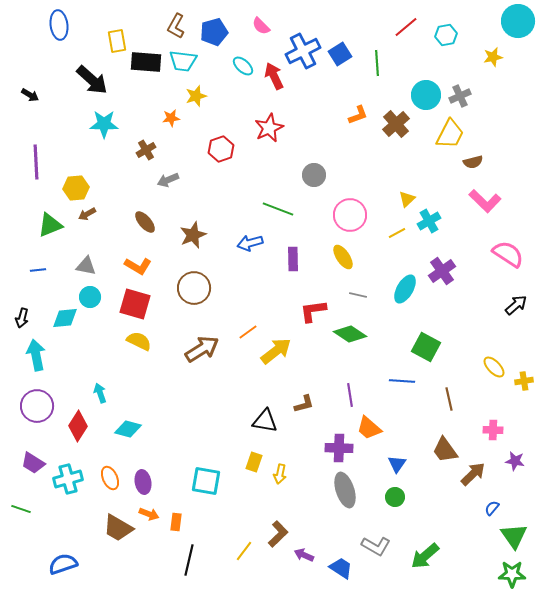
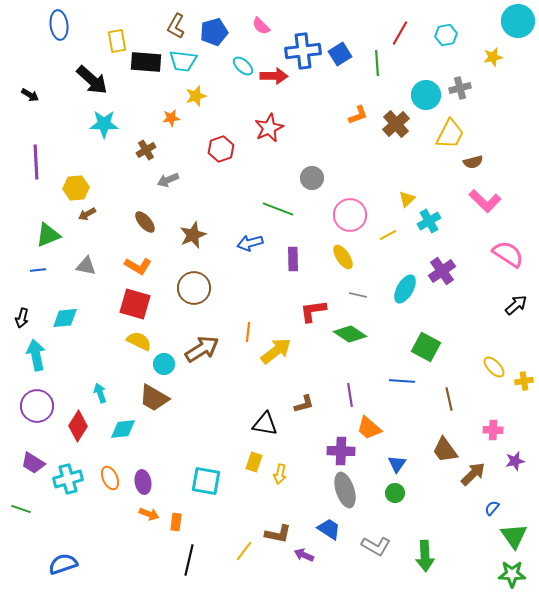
red line at (406, 27): moved 6 px left, 6 px down; rotated 20 degrees counterclockwise
blue cross at (303, 51): rotated 20 degrees clockwise
red arrow at (274, 76): rotated 116 degrees clockwise
gray cross at (460, 96): moved 8 px up; rotated 10 degrees clockwise
gray circle at (314, 175): moved 2 px left, 3 px down
green triangle at (50, 225): moved 2 px left, 10 px down
yellow line at (397, 233): moved 9 px left, 2 px down
cyan circle at (90, 297): moved 74 px right, 67 px down
orange line at (248, 332): rotated 48 degrees counterclockwise
black triangle at (265, 421): moved 3 px down
cyan diamond at (128, 429): moved 5 px left; rotated 20 degrees counterclockwise
purple cross at (339, 448): moved 2 px right, 3 px down
purple star at (515, 461): rotated 24 degrees counterclockwise
green circle at (395, 497): moved 4 px up
brown trapezoid at (118, 528): moved 36 px right, 130 px up
brown L-shape at (278, 534): rotated 56 degrees clockwise
green arrow at (425, 556): rotated 52 degrees counterclockwise
blue trapezoid at (341, 568): moved 12 px left, 39 px up
